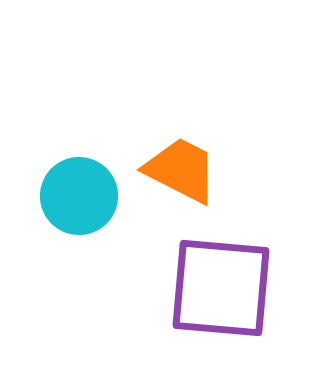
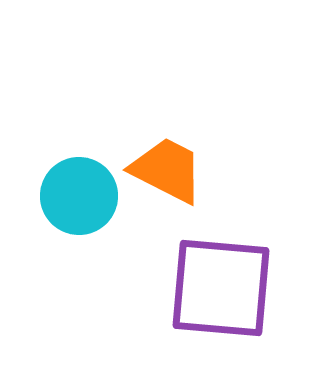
orange trapezoid: moved 14 px left
